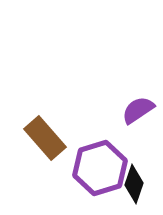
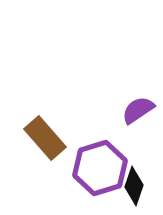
black diamond: moved 2 px down
